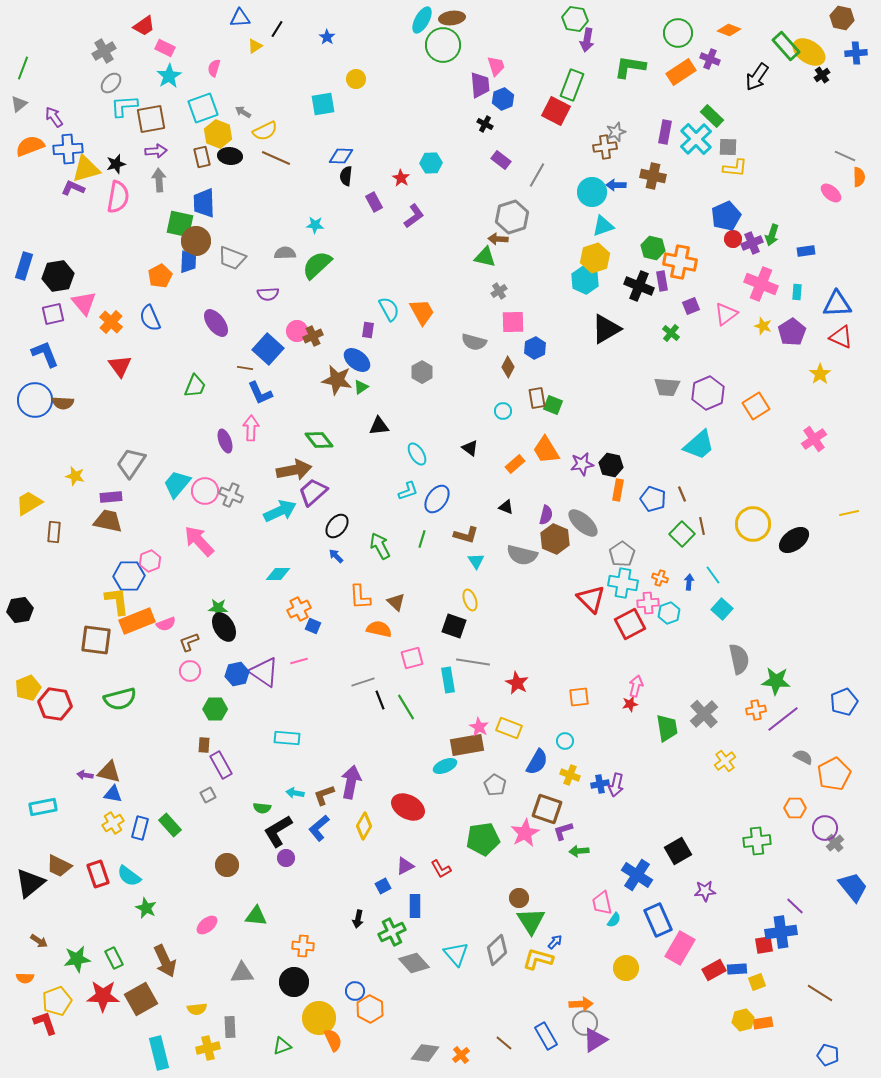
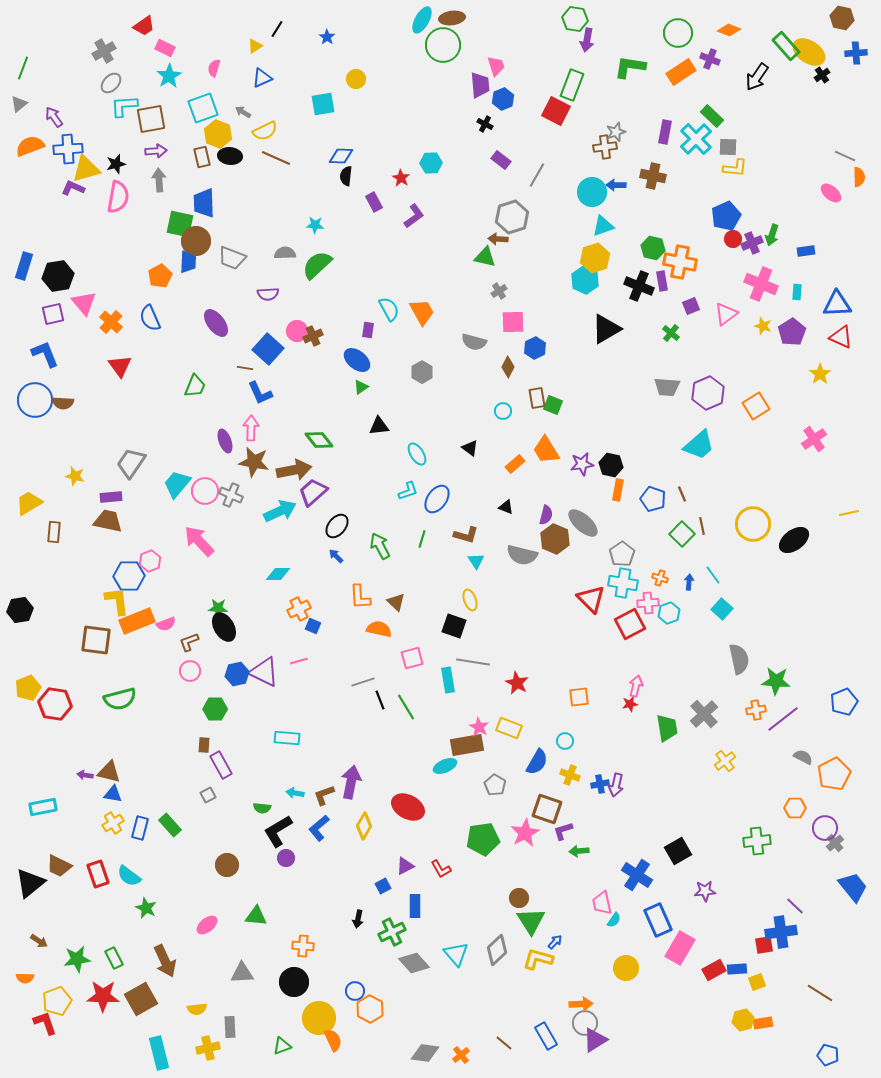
blue triangle at (240, 18): moved 22 px right, 60 px down; rotated 20 degrees counterclockwise
brown star at (337, 380): moved 83 px left, 82 px down
purple triangle at (264, 672): rotated 8 degrees counterclockwise
